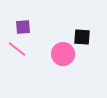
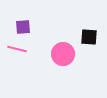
black square: moved 7 px right
pink line: rotated 24 degrees counterclockwise
